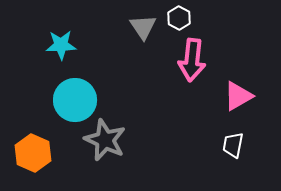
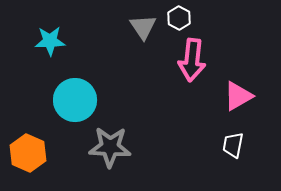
cyan star: moved 11 px left, 4 px up
gray star: moved 5 px right, 7 px down; rotated 21 degrees counterclockwise
orange hexagon: moved 5 px left
